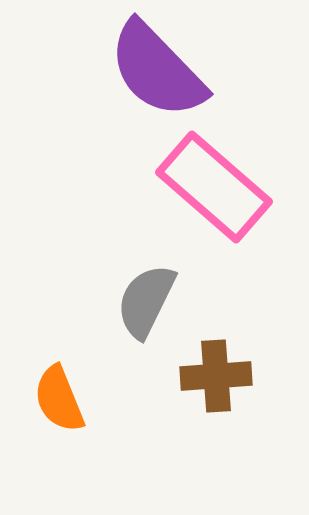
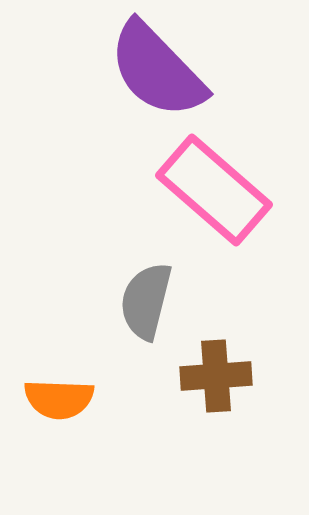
pink rectangle: moved 3 px down
gray semicircle: rotated 12 degrees counterclockwise
orange semicircle: rotated 66 degrees counterclockwise
